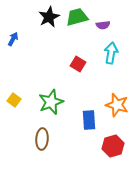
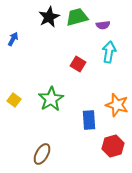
cyan arrow: moved 2 px left, 1 px up
green star: moved 3 px up; rotated 10 degrees counterclockwise
brown ellipse: moved 15 px down; rotated 25 degrees clockwise
